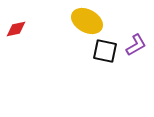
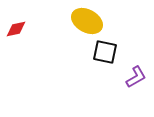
purple L-shape: moved 32 px down
black square: moved 1 px down
